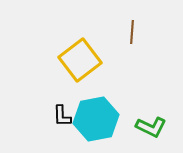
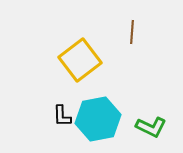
cyan hexagon: moved 2 px right
